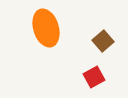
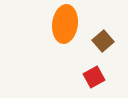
orange ellipse: moved 19 px right, 4 px up; rotated 24 degrees clockwise
